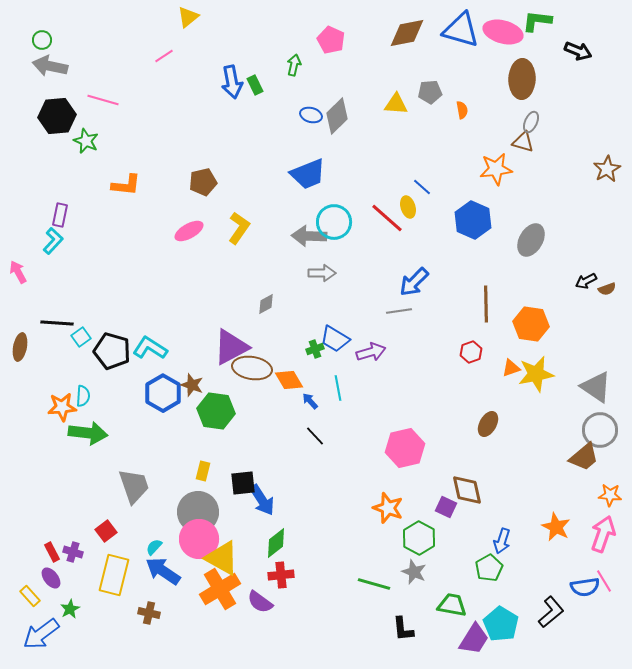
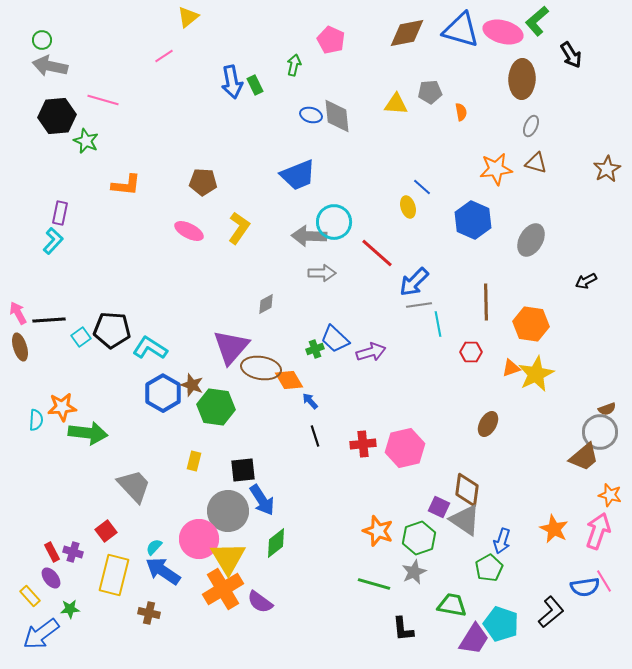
green L-shape at (537, 21): rotated 48 degrees counterclockwise
black arrow at (578, 51): moved 7 px left, 4 px down; rotated 36 degrees clockwise
orange semicircle at (462, 110): moved 1 px left, 2 px down
gray diamond at (337, 116): rotated 51 degrees counterclockwise
gray ellipse at (531, 122): moved 4 px down
brown triangle at (523, 142): moved 13 px right, 21 px down
blue trapezoid at (308, 174): moved 10 px left, 1 px down
brown pentagon at (203, 182): rotated 16 degrees clockwise
purple rectangle at (60, 215): moved 2 px up
red line at (387, 218): moved 10 px left, 35 px down
pink ellipse at (189, 231): rotated 56 degrees clockwise
pink arrow at (18, 272): moved 41 px down
brown semicircle at (607, 289): moved 120 px down
brown line at (486, 304): moved 2 px up
gray line at (399, 311): moved 20 px right, 6 px up
black line at (57, 323): moved 8 px left, 3 px up; rotated 8 degrees counterclockwise
blue trapezoid at (335, 339): rotated 12 degrees clockwise
brown ellipse at (20, 347): rotated 28 degrees counterclockwise
purple triangle at (231, 347): rotated 21 degrees counterclockwise
black pentagon at (112, 351): moved 21 px up; rotated 12 degrees counterclockwise
red hexagon at (471, 352): rotated 20 degrees clockwise
brown ellipse at (252, 368): moved 9 px right
yellow star at (536, 374): rotated 15 degrees counterclockwise
gray triangle at (596, 387): moved 131 px left, 133 px down
cyan line at (338, 388): moved 100 px right, 64 px up
cyan semicircle at (83, 396): moved 47 px left, 24 px down
green hexagon at (216, 411): moved 4 px up
gray circle at (600, 430): moved 2 px down
black line at (315, 436): rotated 25 degrees clockwise
yellow rectangle at (203, 471): moved 9 px left, 10 px up
black square at (243, 483): moved 13 px up
gray trapezoid at (134, 486): rotated 24 degrees counterclockwise
brown diamond at (467, 490): rotated 20 degrees clockwise
orange star at (610, 495): rotated 10 degrees clockwise
purple square at (446, 507): moved 7 px left
orange star at (388, 508): moved 10 px left, 23 px down
gray circle at (198, 512): moved 30 px right, 1 px up
orange star at (556, 527): moved 2 px left, 2 px down
pink arrow at (603, 534): moved 5 px left, 3 px up
green hexagon at (419, 538): rotated 12 degrees clockwise
yellow triangle at (222, 558): moved 6 px right; rotated 30 degrees clockwise
gray star at (414, 572): rotated 25 degrees clockwise
red cross at (281, 575): moved 82 px right, 131 px up
orange cross at (220, 589): moved 3 px right
green star at (70, 609): rotated 24 degrees clockwise
cyan pentagon at (501, 624): rotated 12 degrees counterclockwise
